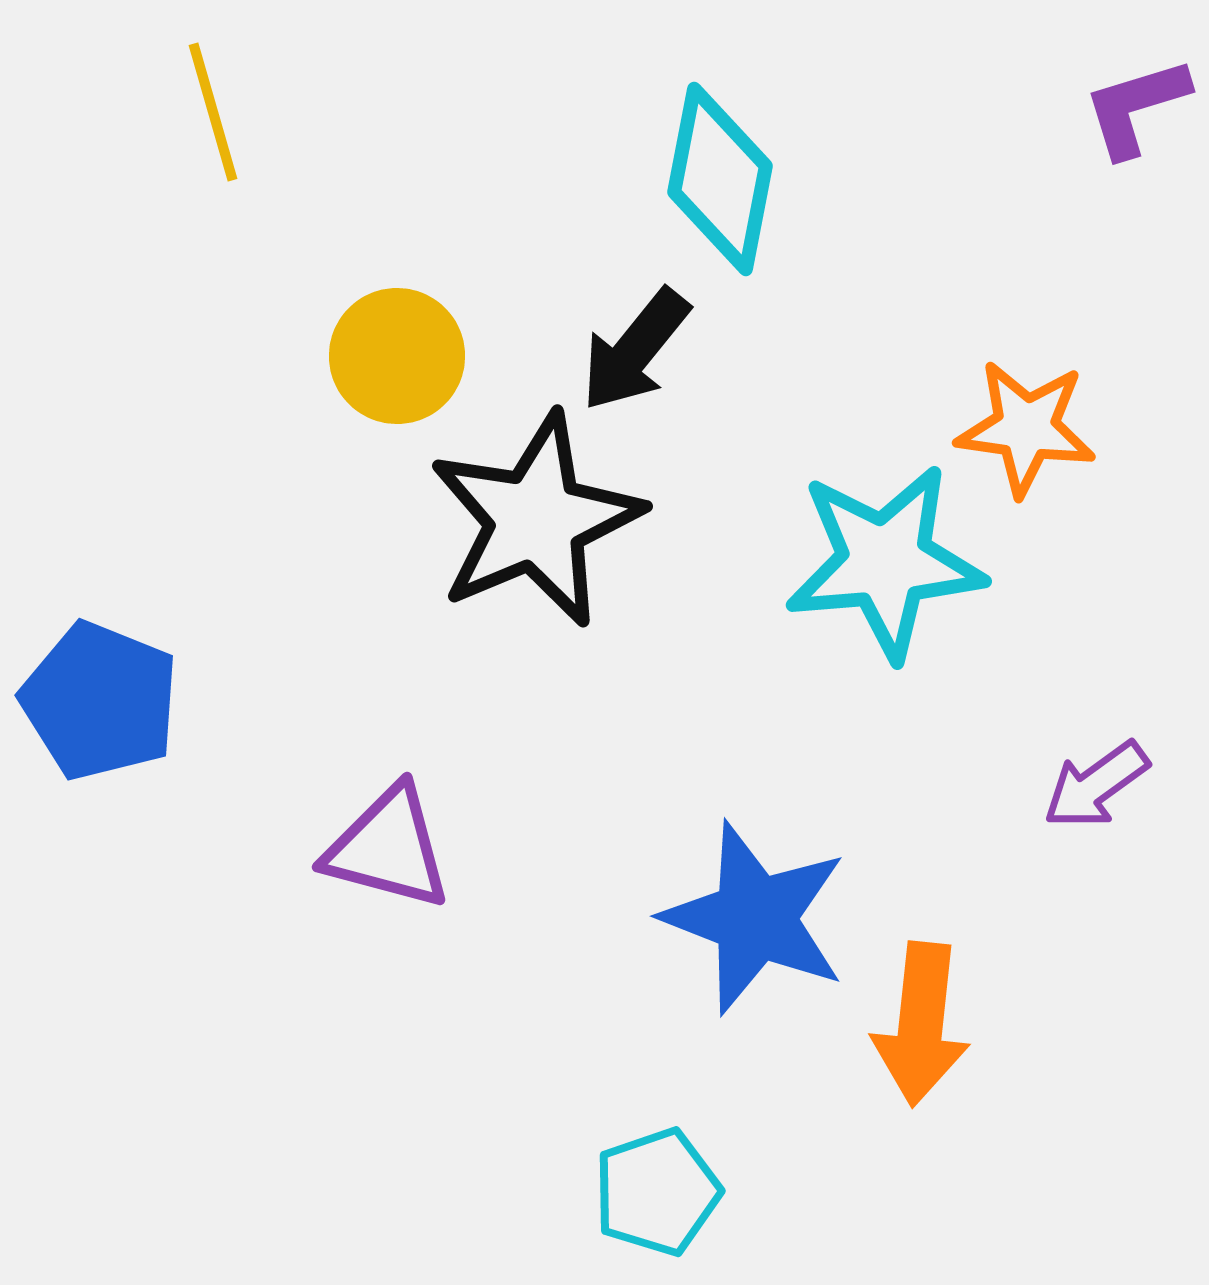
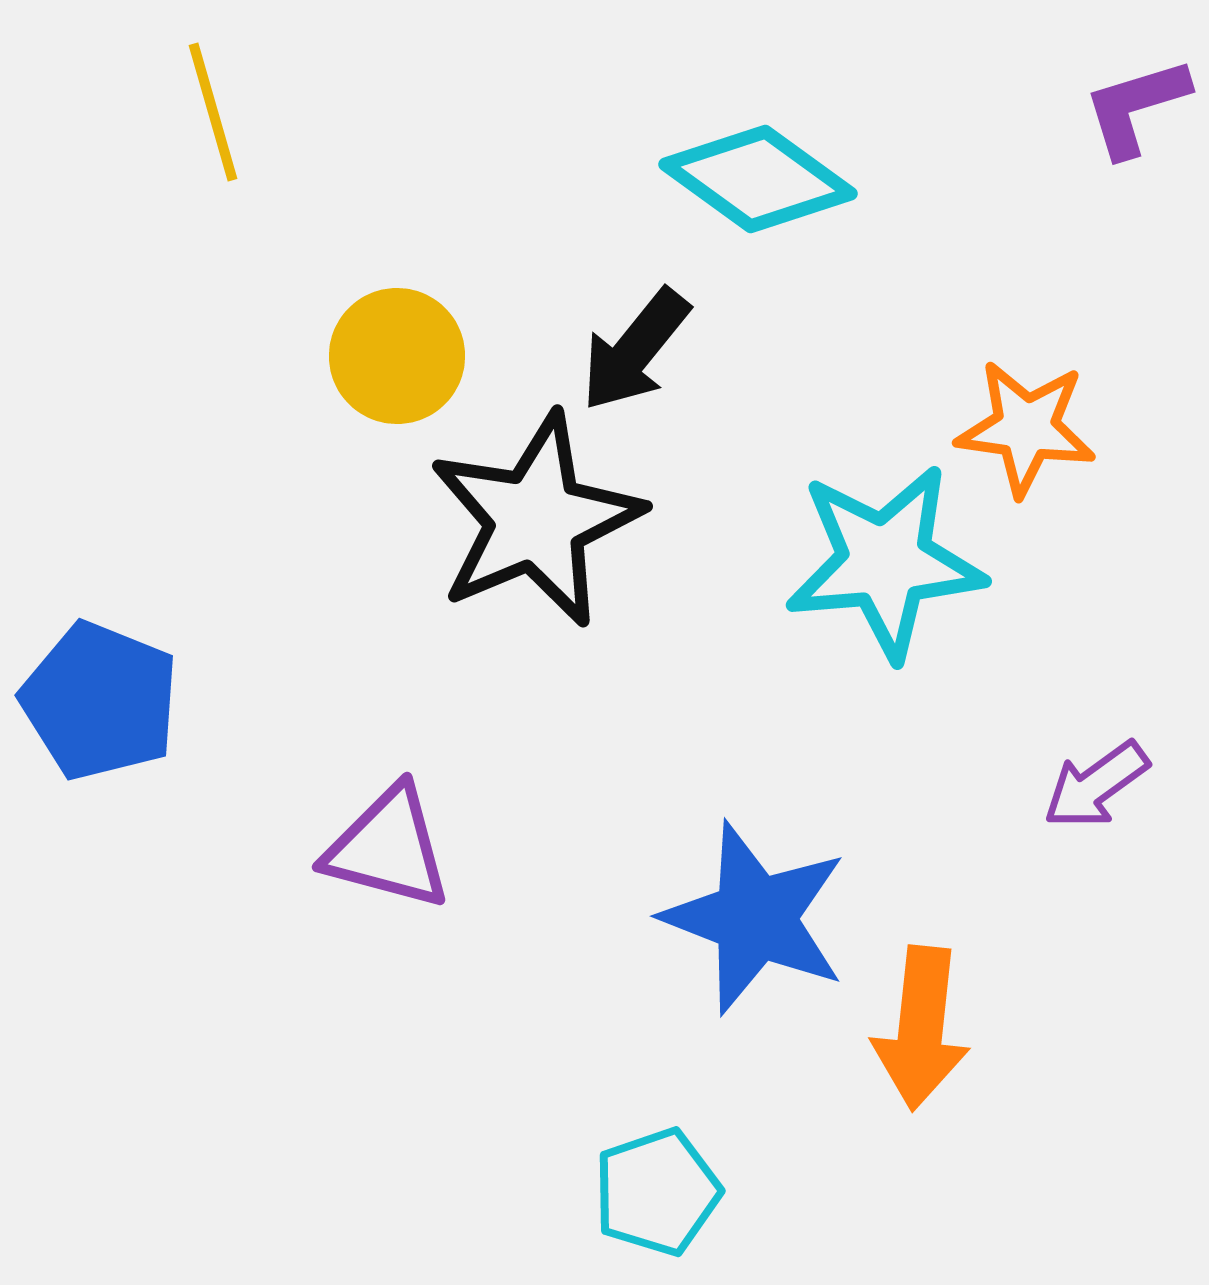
cyan diamond: moved 38 px right; rotated 65 degrees counterclockwise
orange arrow: moved 4 px down
